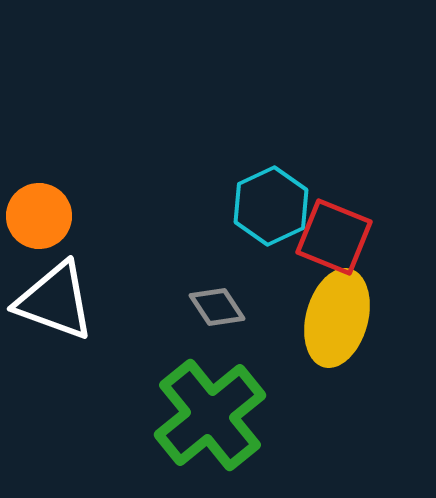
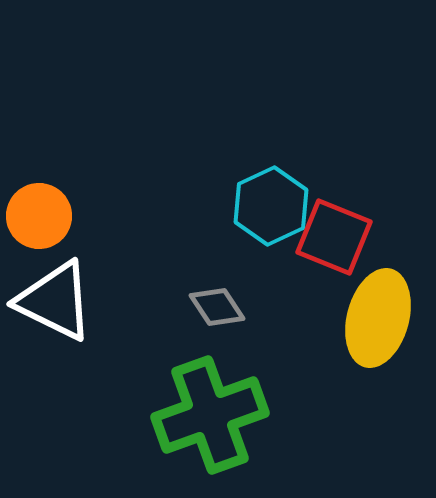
white triangle: rotated 6 degrees clockwise
yellow ellipse: moved 41 px right
green cross: rotated 19 degrees clockwise
